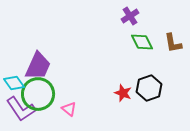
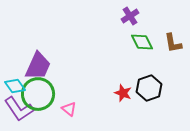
cyan diamond: moved 1 px right, 3 px down
purple L-shape: moved 2 px left
